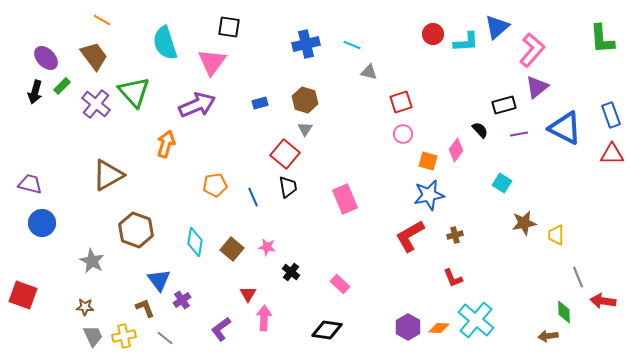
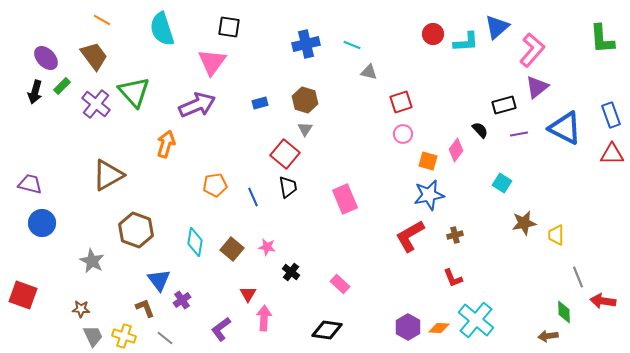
cyan semicircle at (165, 43): moved 3 px left, 14 px up
brown star at (85, 307): moved 4 px left, 2 px down
yellow cross at (124, 336): rotated 30 degrees clockwise
